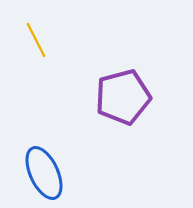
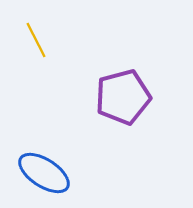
blue ellipse: rotated 32 degrees counterclockwise
